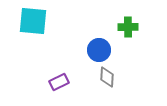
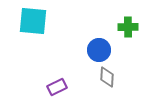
purple rectangle: moved 2 px left, 5 px down
